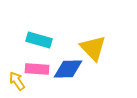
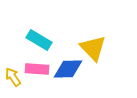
cyan rectangle: rotated 15 degrees clockwise
yellow arrow: moved 4 px left, 4 px up
